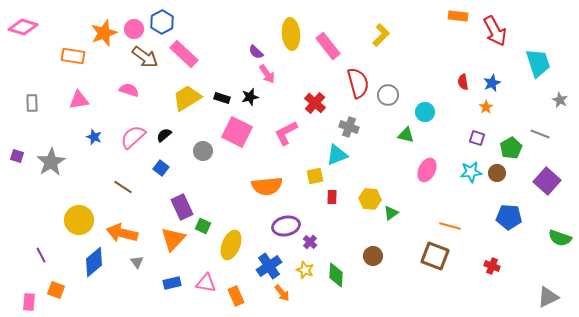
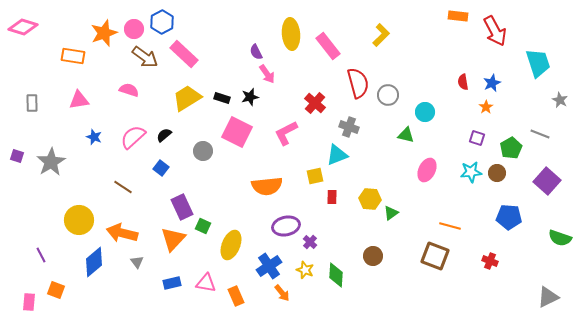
purple semicircle at (256, 52): rotated 21 degrees clockwise
red cross at (492, 266): moved 2 px left, 5 px up
